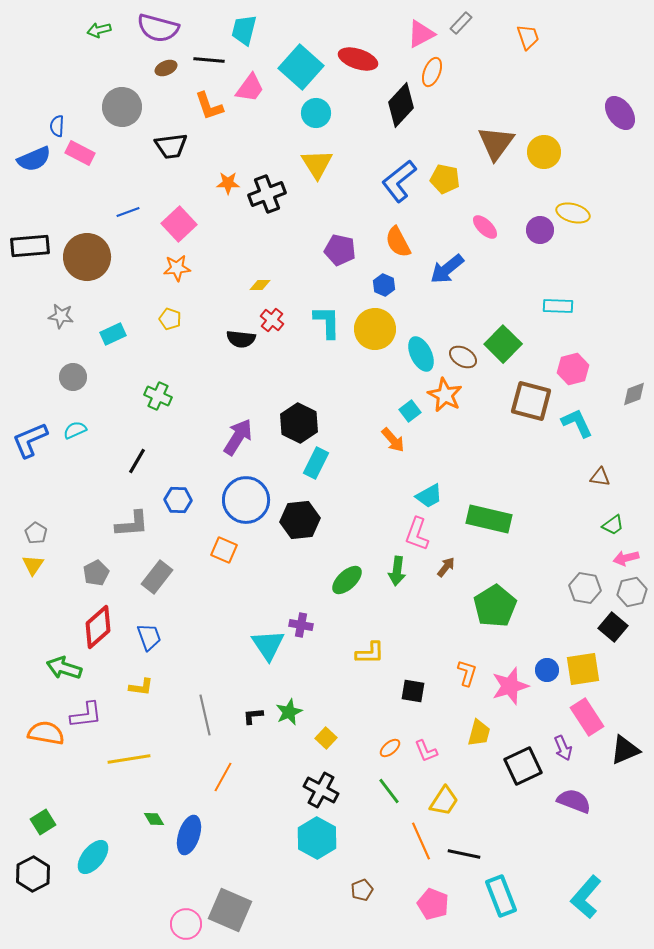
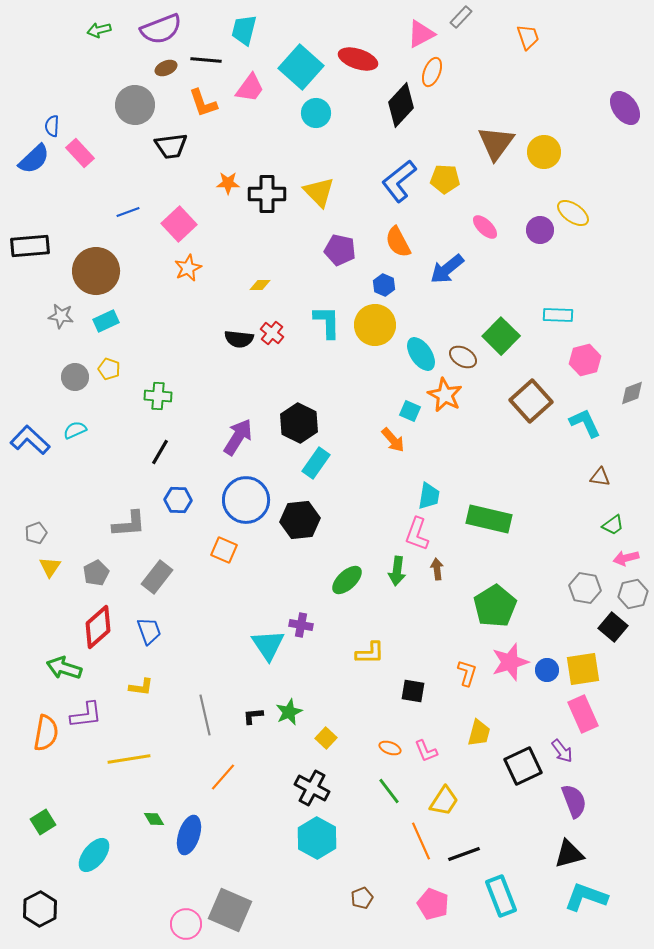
gray rectangle at (461, 23): moved 6 px up
purple semicircle at (158, 28): moved 3 px right, 1 px down; rotated 36 degrees counterclockwise
black line at (209, 60): moved 3 px left
orange L-shape at (209, 106): moved 6 px left, 3 px up
gray circle at (122, 107): moved 13 px right, 2 px up
purple ellipse at (620, 113): moved 5 px right, 5 px up
blue semicircle at (57, 126): moved 5 px left
pink rectangle at (80, 153): rotated 20 degrees clockwise
blue semicircle at (34, 159): rotated 20 degrees counterclockwise
yellow triangle at (317, 164): moved 2 px right, 28 px down; rotated 12 degrees counterclockwise
yellow pentagon at (445, 179): rotated 8 degrees counterclockwise
black cross at (267, 194): rotated 21 degrees clockwise
yellow ellipse at (573, 213): rotated 20 degrees clockwise
brown circle at (87, 257): moved 9 px right, 14 px down
orange star at (177, 268): moved 11 px right; rotated 20 degrees counterclockwise
cyan rectangle at (558, 306): moved 9 px down
yellow pentagon at (170, 319): moved 61 px left, 50 px down
red cross at (272, 320): moved 13 px down
yellow circle at (375, 329): moved 4 px up
cyan rectangle at (113, 334): moved 7 px left, 13 px up
black semicircle at (241, 339): moved 2 px left
green square at (503, 344): moved 2 px left, 8 px up
cyan ellipse at (421, 354): rotated 8 degrees counterclockwise
pink hexagon at (573, 369): moved 12 px right, 9 px up
gray circle at (73, 377): moved 2 px right
gray diamond at (634, 394): moved 2 px left, 1 px up
green cross at (158, 396): rotated 20 degrees counterclockwise
brown square at (531, 401): rotated 33 degrees clockwise
cyan square at (410, 411): rotated 30 degrees counterclockwise
cyan L-shape at (577, 423): moved 8 px right
blue L-shape at (30, 440): rotated 66 degrees clockwise
black line at (137, 461): moved 23 px right, 9 px up
cyan rectangle at (316, 463): rotated 8 degrees clockwise
cyan trapezoid at (429, 496): rotated 52 degrees counterclockwise
gray L-shape at (132, 524): moved 3 px left
gray pentagon at (36, 533): rotated 20 degrees clockwise
yellow triangle at (33, 565): moved 17 px right, 2 px down
brown arrow at (446, 567): moved 9 px left, 2 px down; rotated 45 degrees counterclockwise
gray hexagon at (632, 592): moved 1 px right, 2 px down
blue trapezoid at (149, 637): moved 6 px up
pink star at (510, 686): moved 24 px up
pink rectangle at (587, 717): moved 4 px left, 3 px up; rotated 9 degrees clockwise
orange semicircle at (46, 733): rotated 90 degrees clockwise
orange ellipse at (390, 748): rotated 60 degrees clockwise
purple arrow at (563, 748): moved 1 px left, 3 px down; rotated 15 degrees counterclockwise
black triangle at (625, 750): moved 56 px left, 104 px down; rotated 8 degrees clockwise
orange line at (223, 777): rotated 12 degrees clockwise
black cross at (321, 790): moved 9 px left, 2 px up
purple semicircle at (574, 801): rotated 48 degrees clockwise
black line at (464, 854): rotated 32 degrees counterclockwise
cyan ellipse at (93, 857): moved 1 px right, 2 px up
black hexagon at (33, 874): moved 7 px right, 35 px down
brown pentagon at (362, 890): moved 8 px down
cyan L-shape at (586, 897): rotated 69 degrees clockwise
